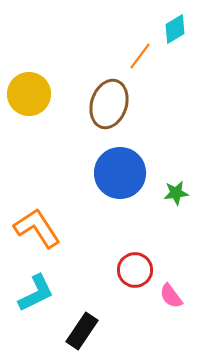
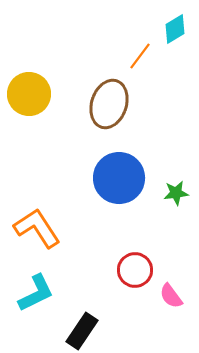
blue circle: moved 1 px left, 5 px down
